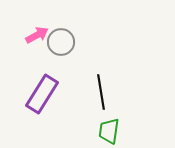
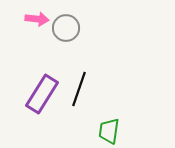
pink arrow: moved 16 px up; rotated 35 degrees clockwise
gray circle: moved 5 px right, 14 px up
black line: moved 22 px left, 3 px up; rotated 28 degrees clockwise
